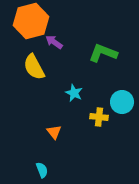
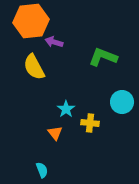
orange hexagon: rotated 8 degrees clockwise
purple arrow: rotated 18 degrees counterclockwise
green L-shape: moved 4 px down
cyan star: moved 8 px left, 16 px down; rotated 12 degrees clockwise
yellow cross: moved 9 px left, 6 px down
orange triangle: moved 1 px right, 1 px down
